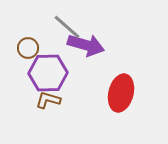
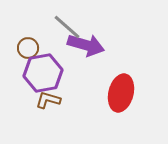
purple hexagon: moved 5 px left; rotated 9 degrees counterclockwise
